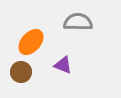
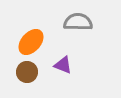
brown circle: moved 6 px right
